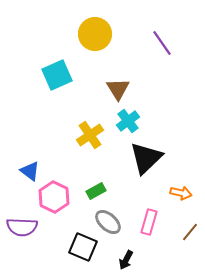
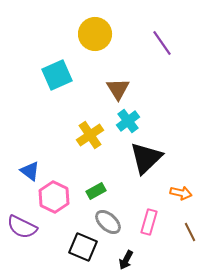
purple semicircle: rotated 24 degrees clockwise
brown line: rotated 66 degrees counterclockwise
